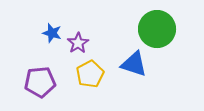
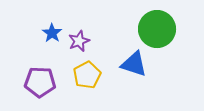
blue star: rotated 18 degrees clockwise
purple star: moved 1 px right, 2 px up; rotated 10 degrees clockwise
yellow pentagon: moved 3 px left, 1 px down
purple pentagon: rotated 8 degrees clockwise
